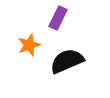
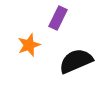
black semicircle: moved 9 px right
